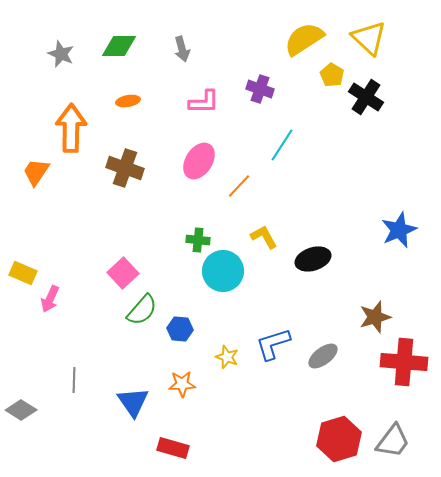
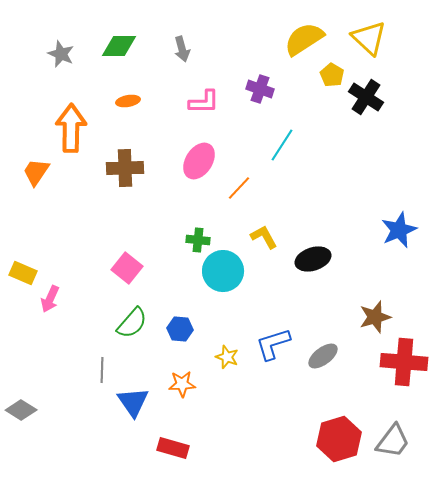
brown cross: rotated 21 degrees counterclockwise
orange line: moved 2 px down
pink square: moved 4 px right, 5 px up; rotated 8 degrees counterclockwise
green semicircle: moved 10 px left, 13 px down
gray line: moved 28 px right, 10 px up
